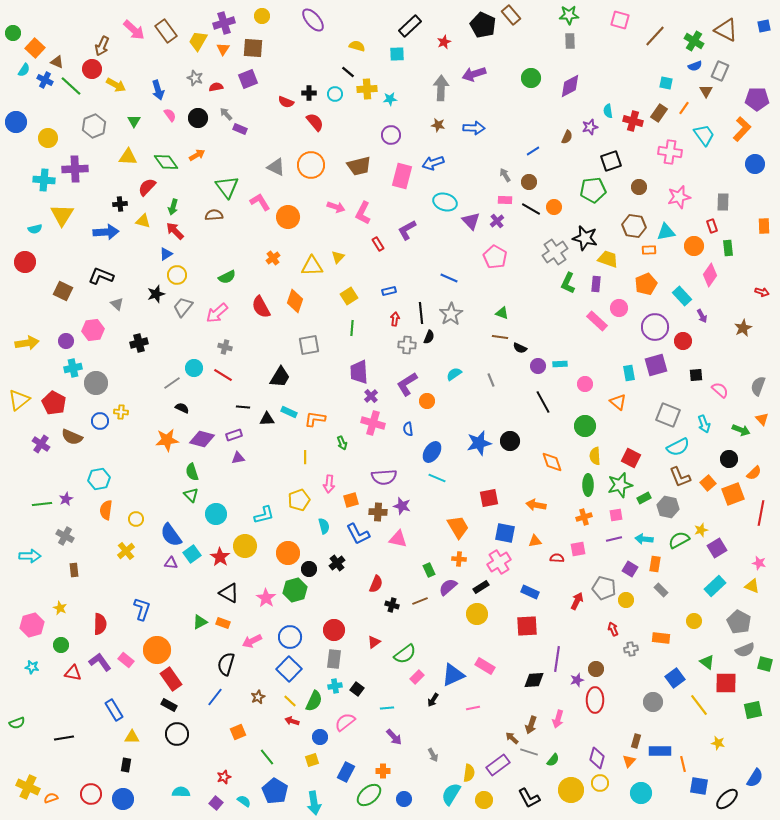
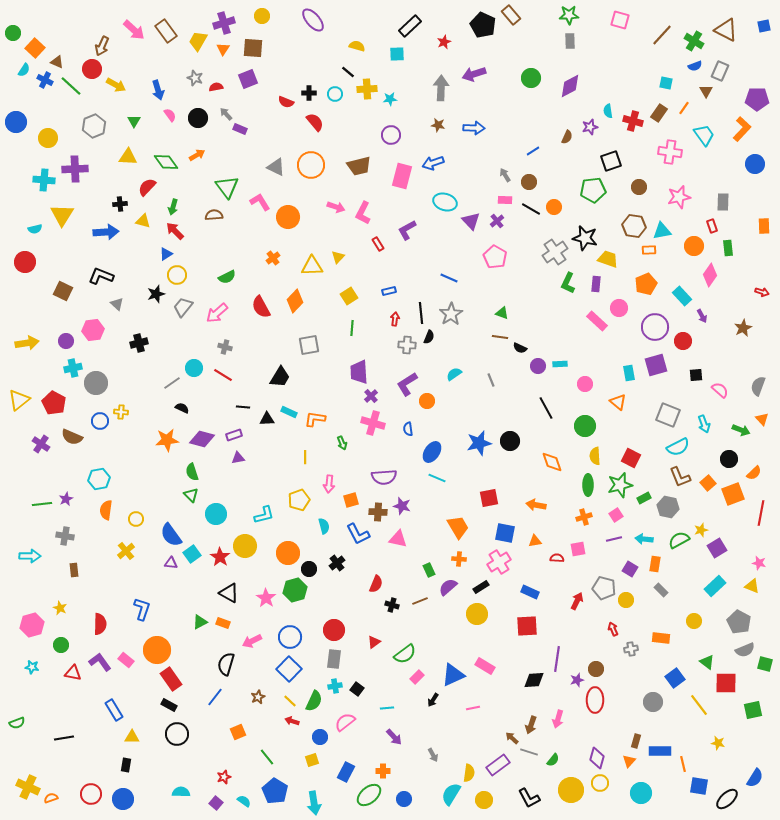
brown line at (655, 36): moved 7 px right, 1 px up
cyan triangle at (666, 232): moved 4 px left, 1 px up
orange diamond at (295, 301): rotated 25 degrees clockwise
black line at (543, 402): moved 3 px right, 6 px down
pink square at (616, 515): rotated 24 degrees counterclockwise
gray cross at (65, 536): rotated 18 degrees counterclockwise
